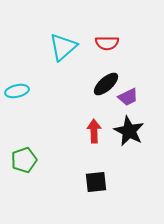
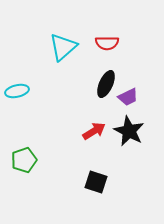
black ellipse: rotated 24 degrees counterclockwise
red arrow: rotated 60 degrees clockwise
black square: rotated 25 degrees clockwise
